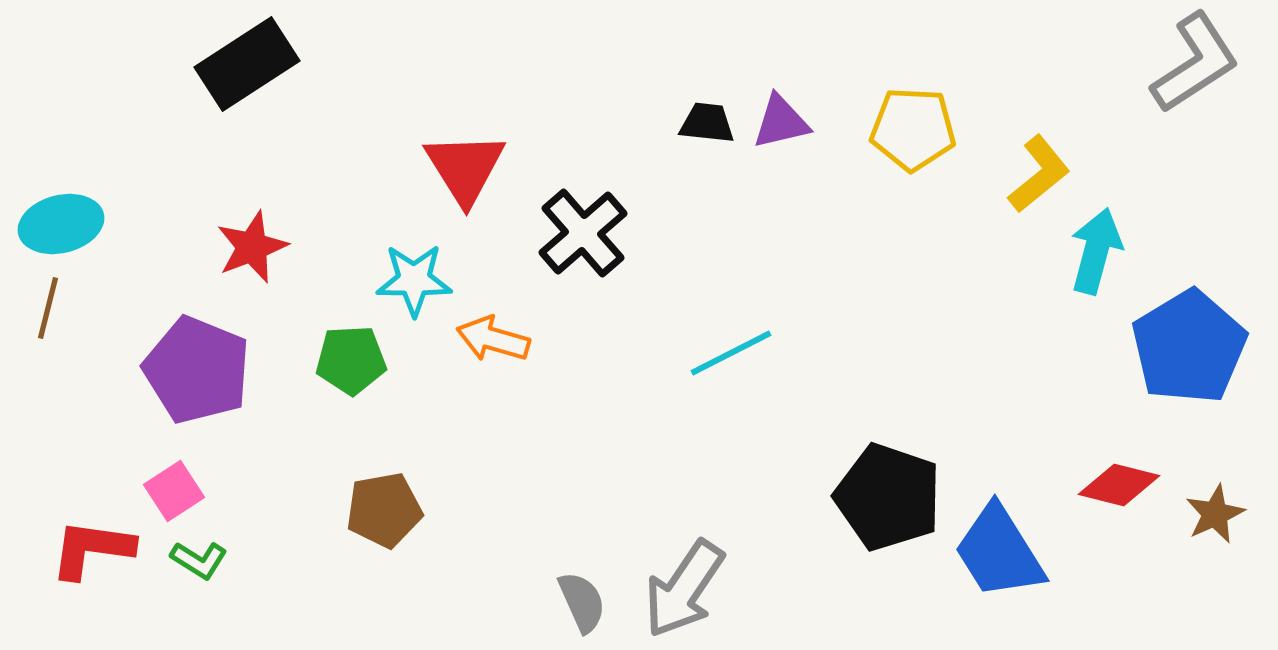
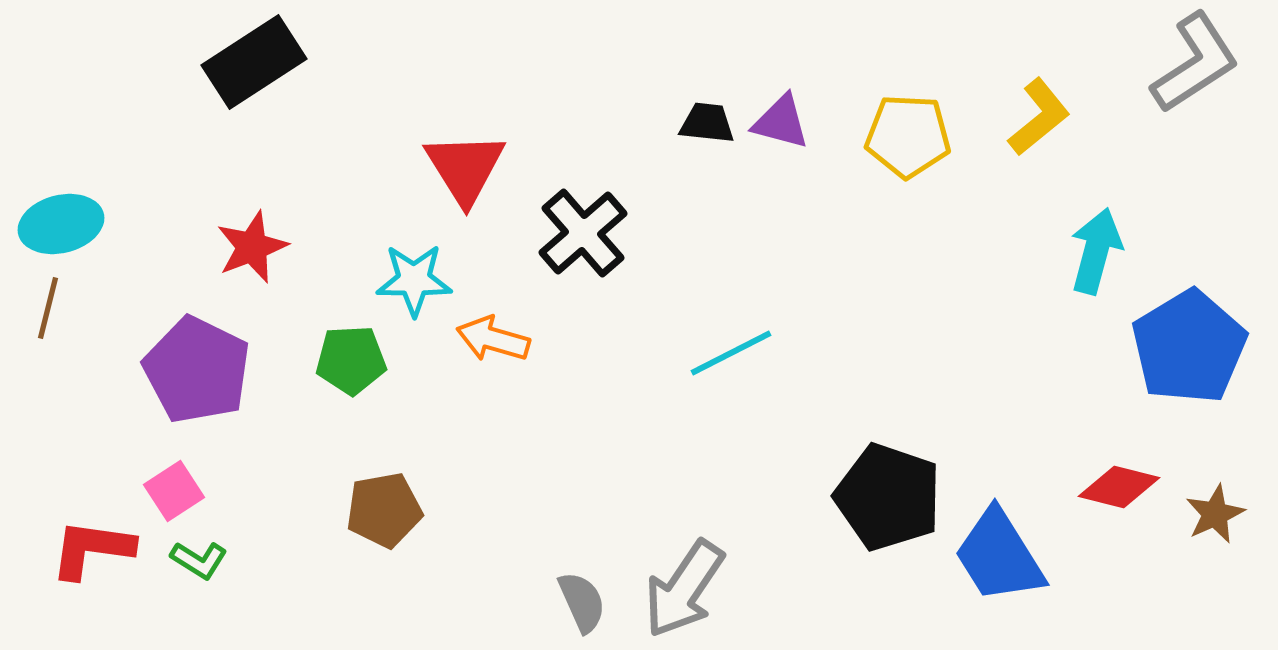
black rectangle: moved 7 px right, 2 px up
purple triangle: rotated 28 degrees clockwise
yellow pentagon: moved 5 px left, 7 px down
yellow L-shape: moved 57 px up
purple pentagon: rotated 4 degrees clockwise
red diamond: moved 2 px down
blue trapezoid: moved 4 px down
